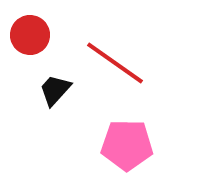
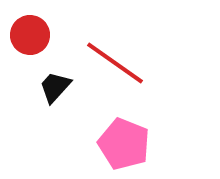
black trapezoid: moved 3 px up
pink pentagon: moved 3 px left, 1 px up; rotated 21 degrees clockwise
